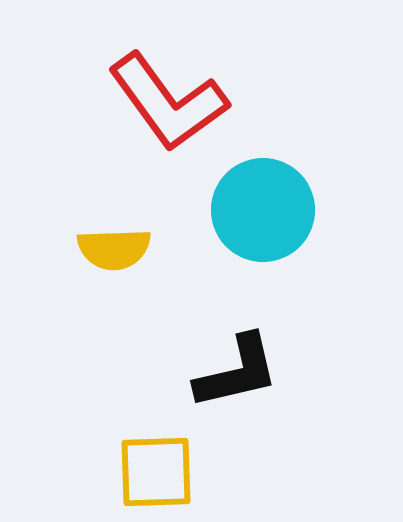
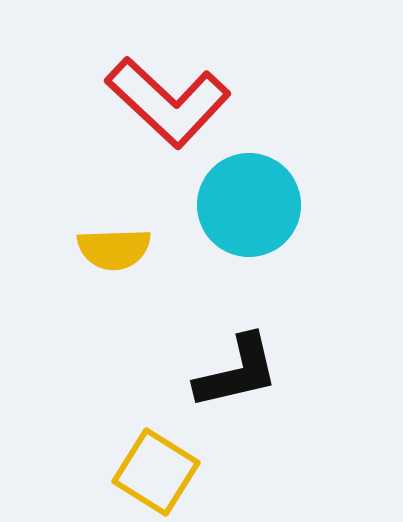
red L-shape: rotated 11 degrees counterclockwise
cyan circle: moved 14 px left, 5 px up
yellow square: rotated 34 degrees clockwise
